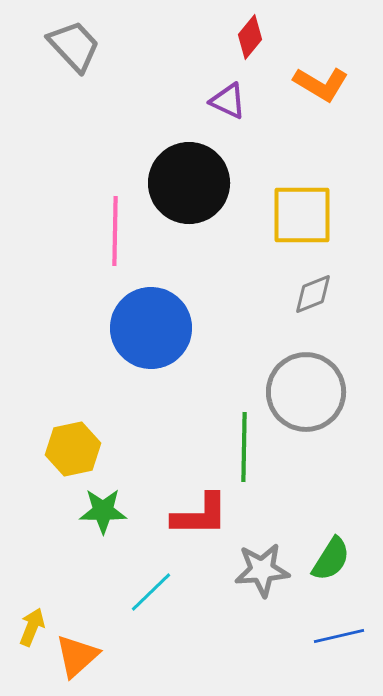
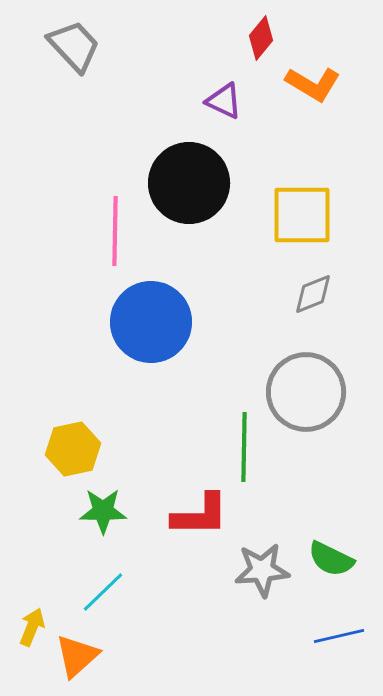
red diamond: moved 11 px right, 1 px down
orange L-shape: moved 8 px left
purple triangle: moved 4 px left
blue circle: moved 6 px up
green semicircle: rotated 84 degrees clockwise
cyan line: moved 48 px left
